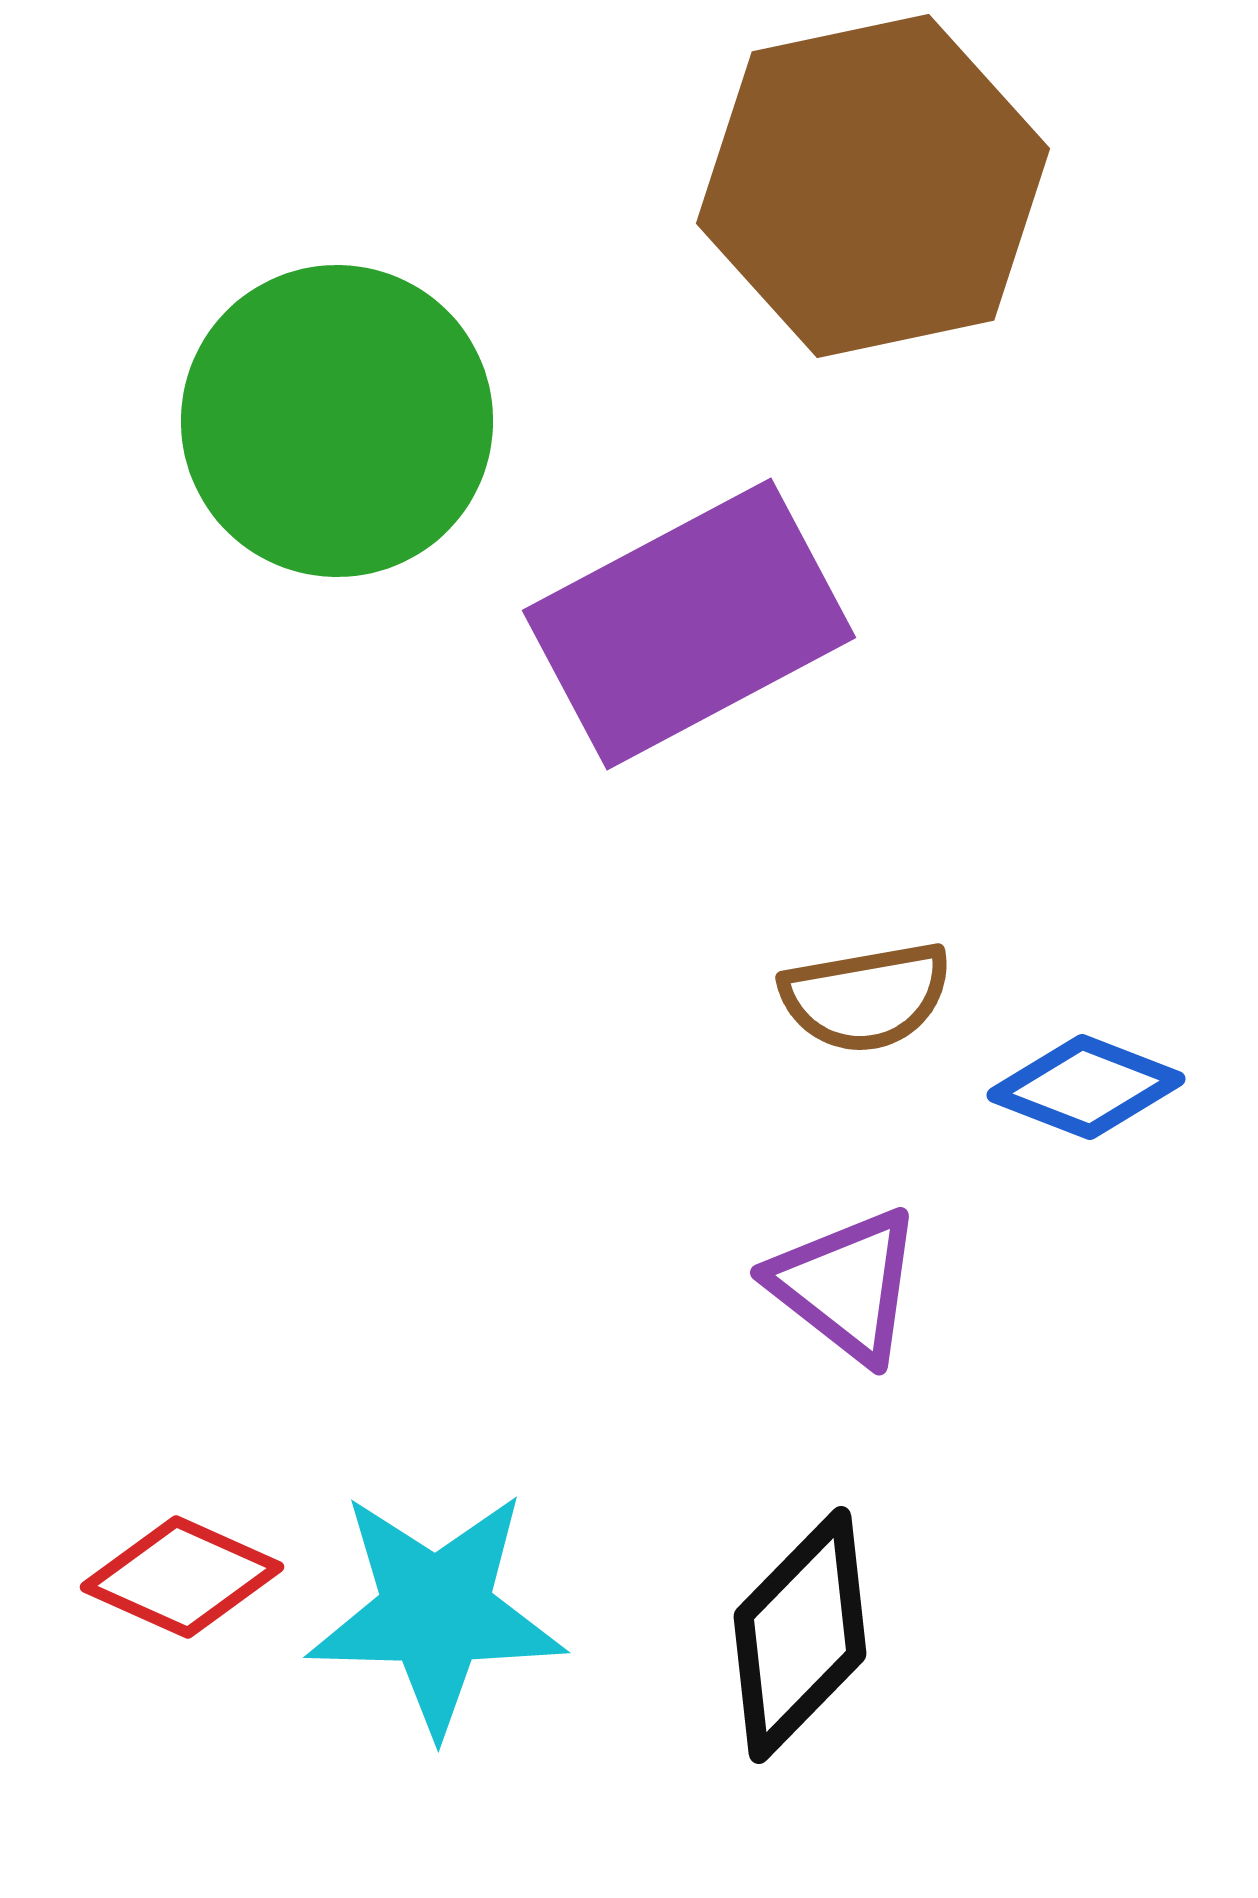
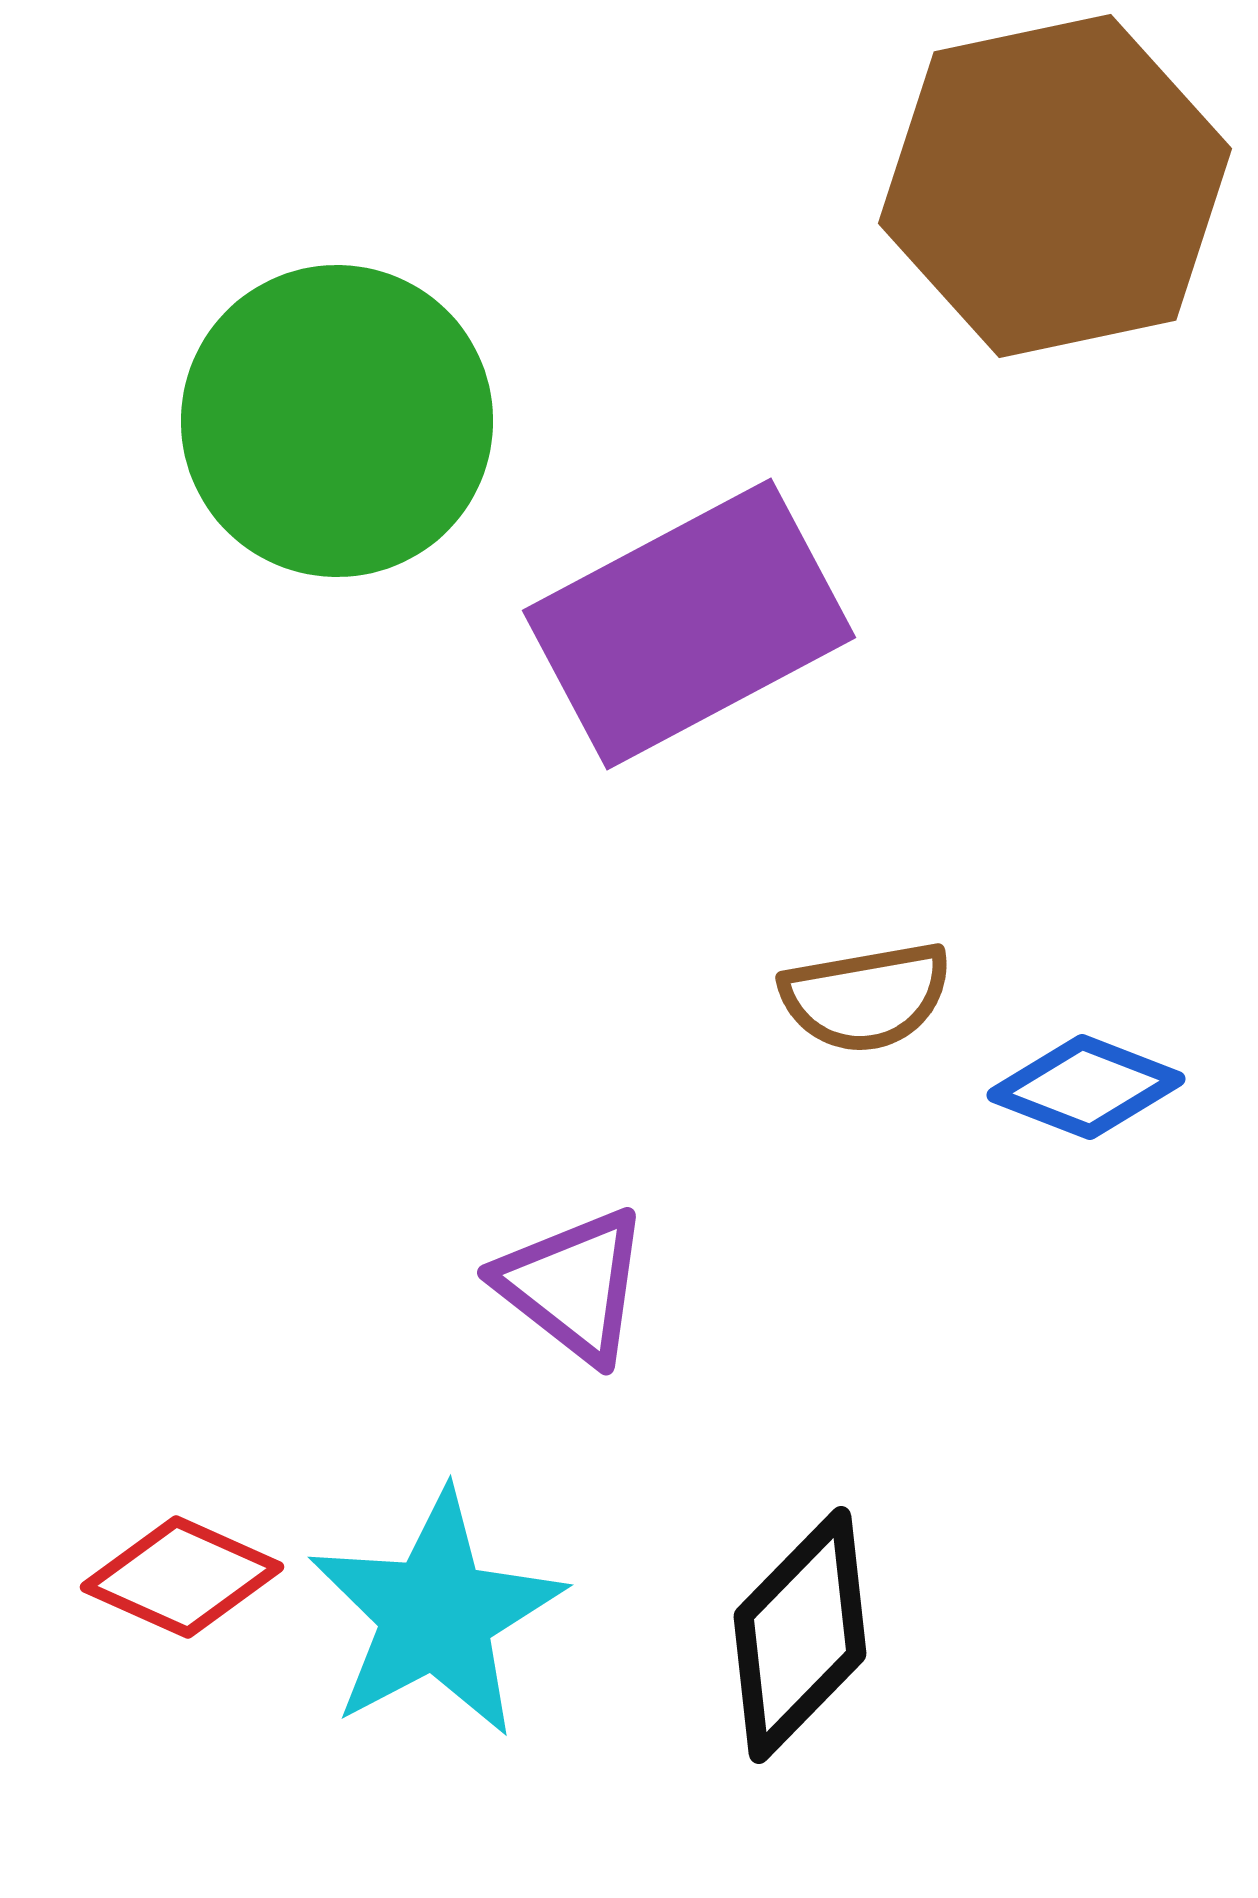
brown hexagon: moved 182 px right
purple triangle: moved 273 px left
cyan star: moved 2 px down; rotated 29 degrees counterclockwise
